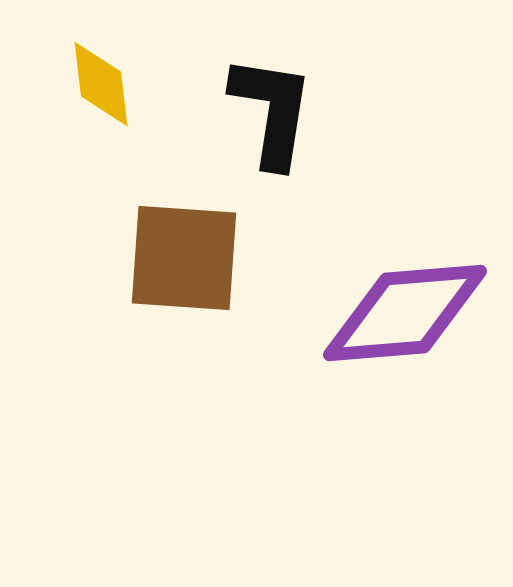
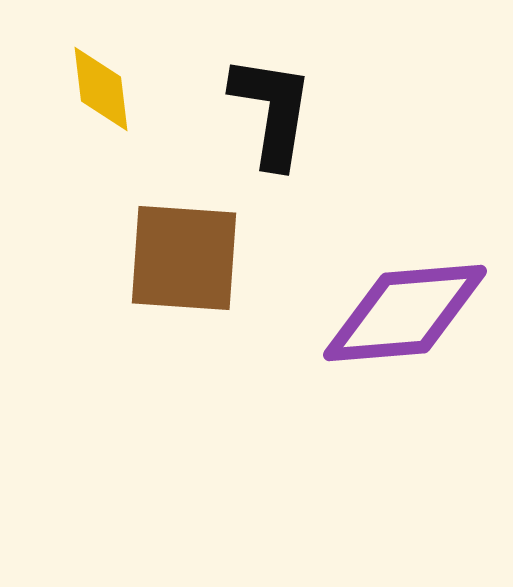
yellow diamond: moved 5 px down
